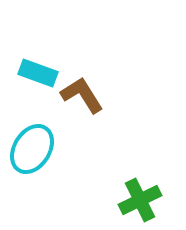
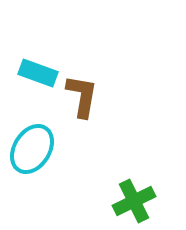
brown L-shape: moved 1 px down; rotated 42 degrees clockwise
green cross: moved 6 px left, 1 px down
